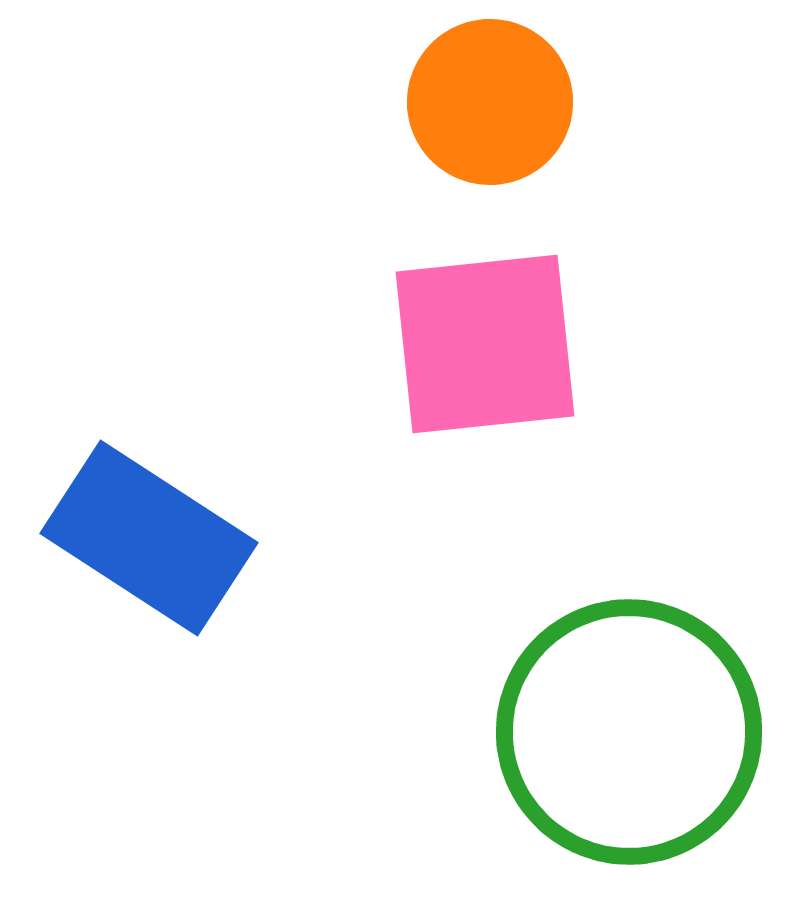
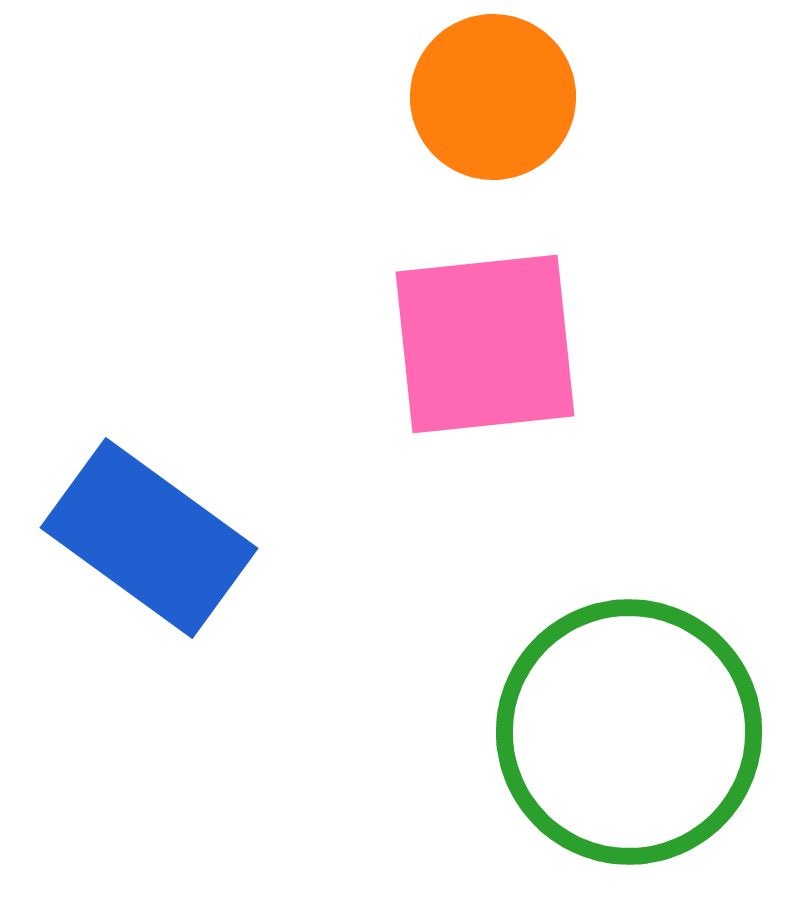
orange circle: moved 3 px right, 5 px up
blue rectangle: rotated 3 degrees clockwise
